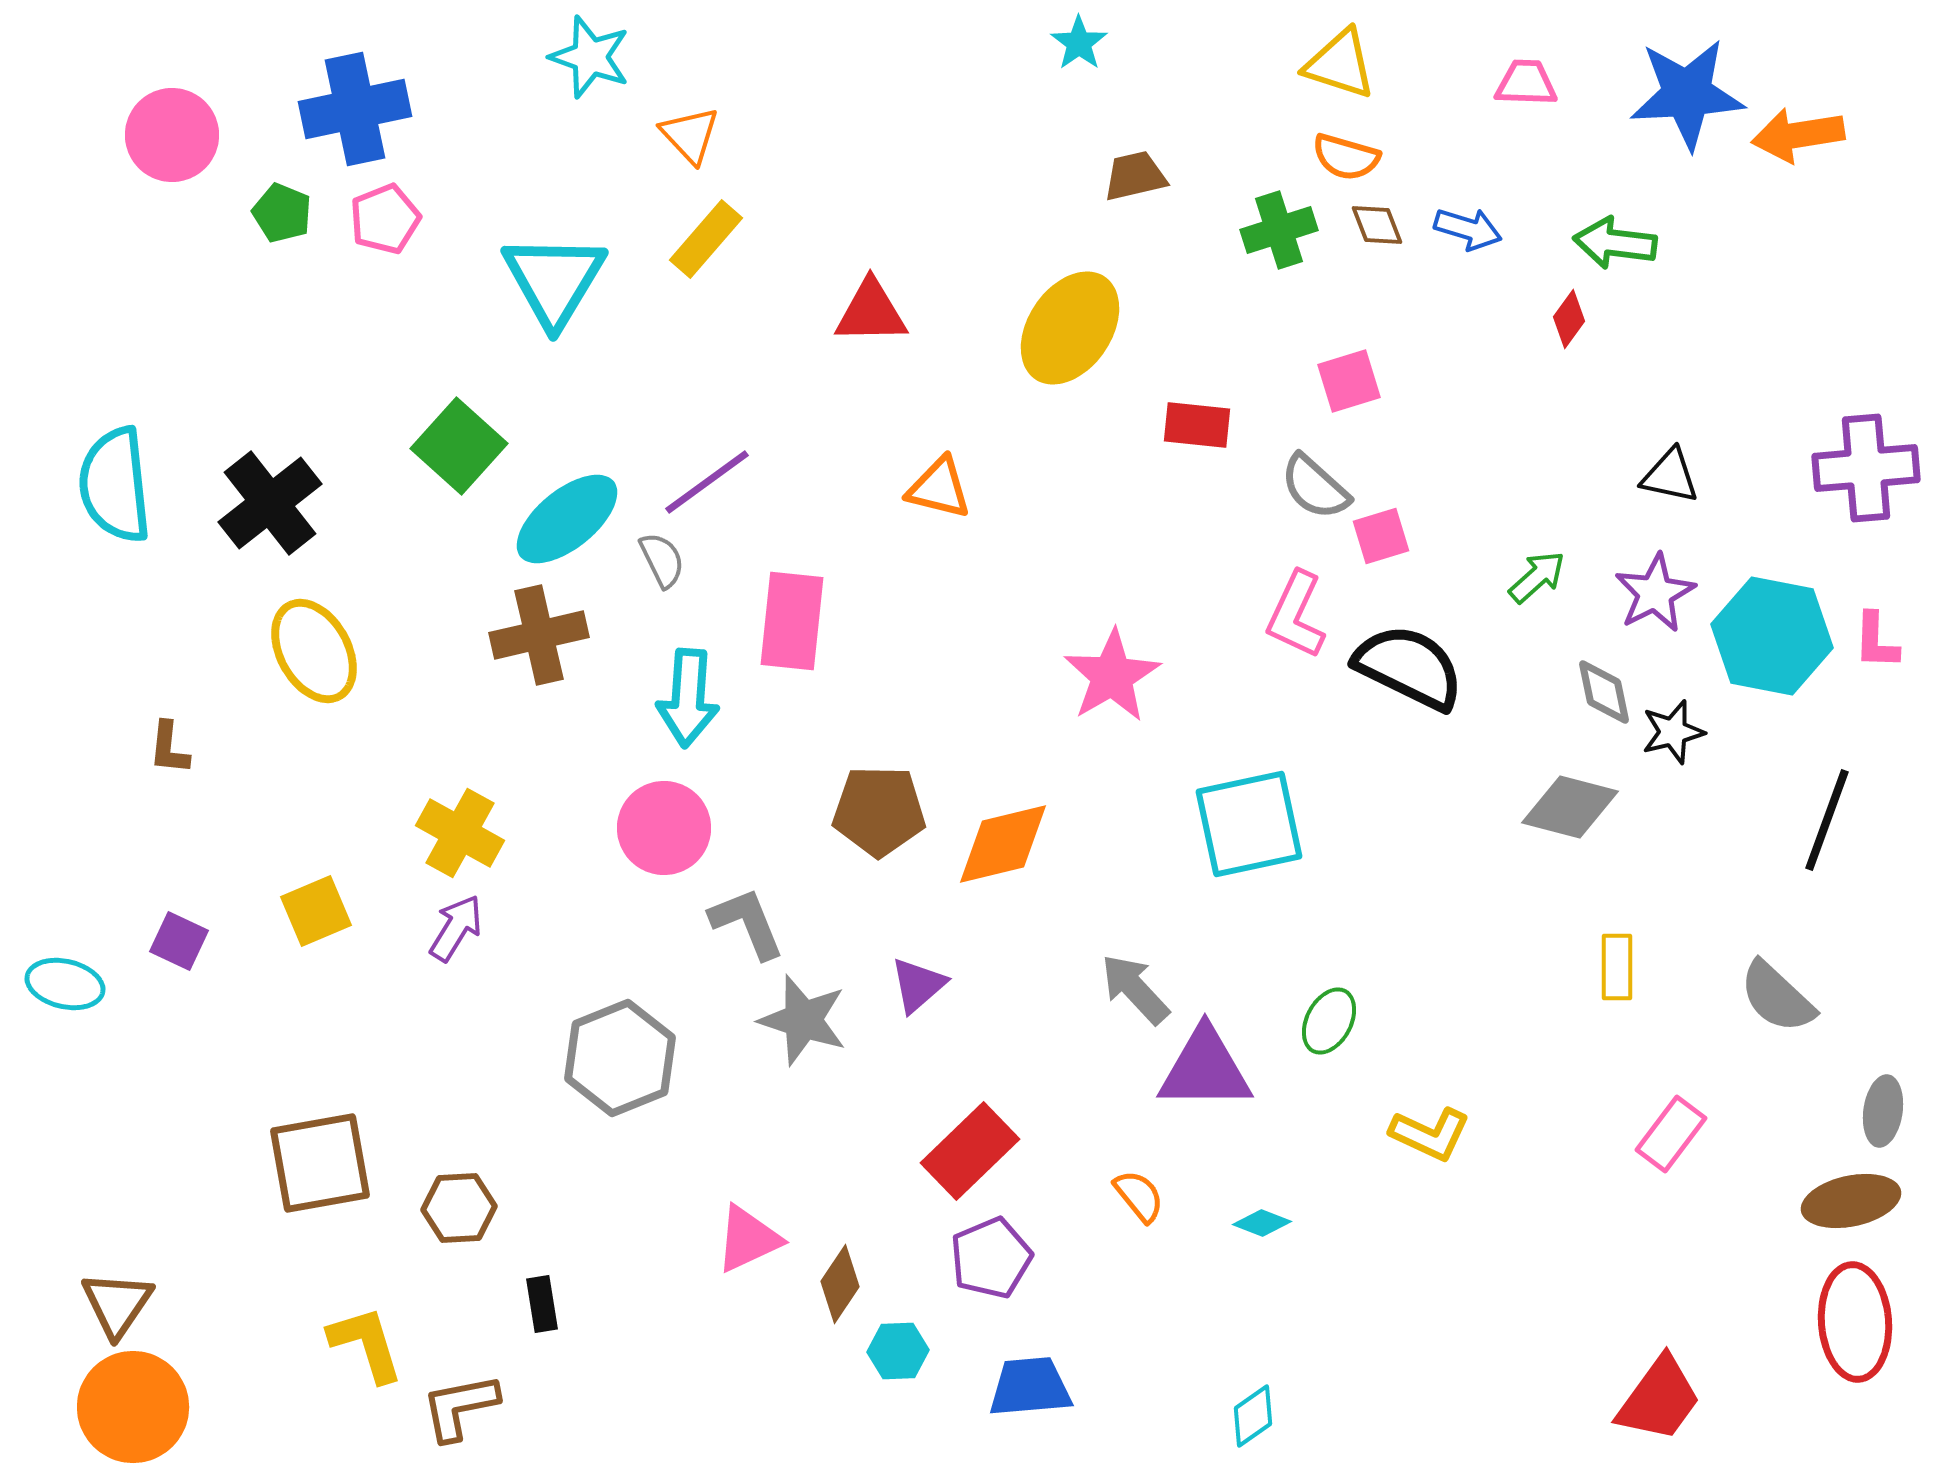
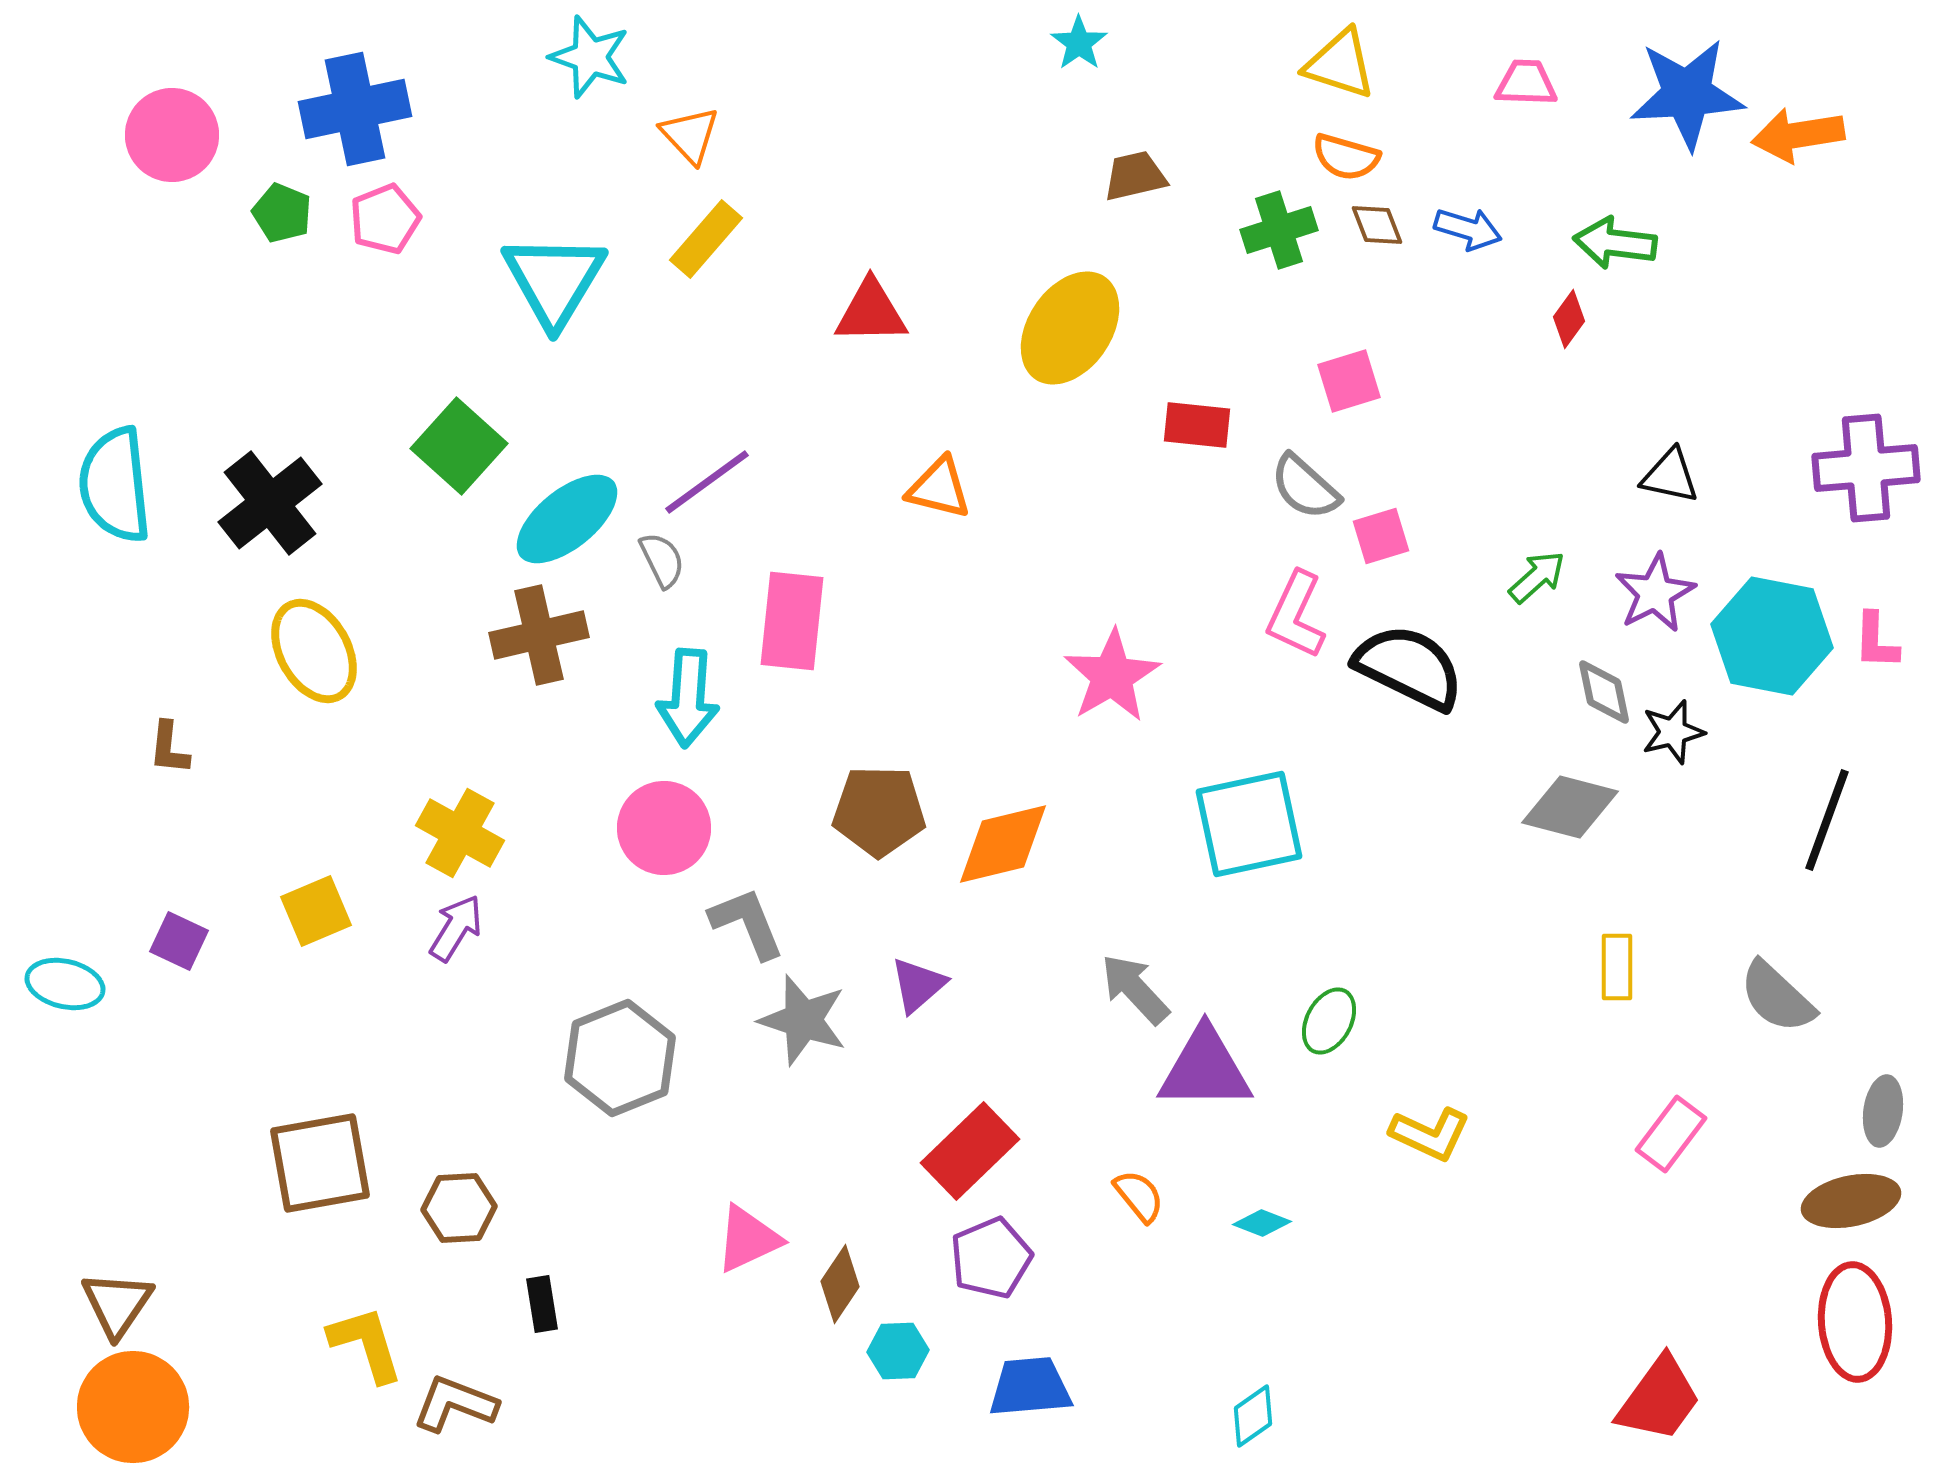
gray semicircle at (1315, 487): moved 10 px left
brown L-shape at (460, 1407): moved 5 px left, 3 px up; rotated 32 degrees clockwise
